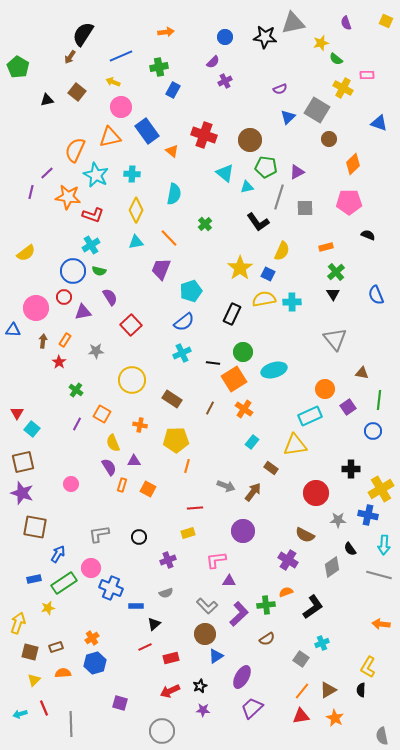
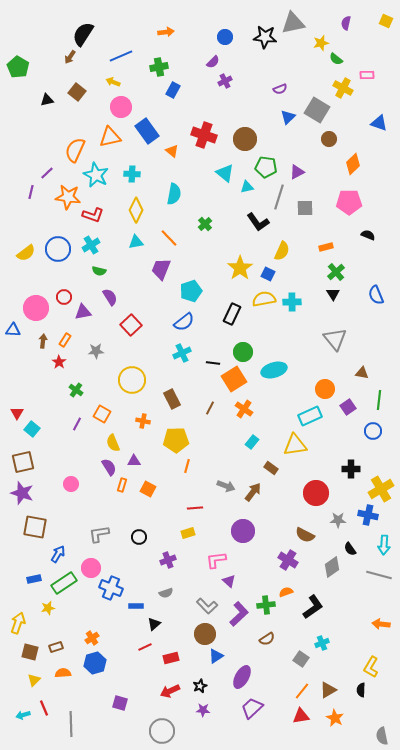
purple semicircle at (346, 23): rotated 32 degrees clockwise
brown circle at (250, 140): moved 5 px left, 1 px up
blue circle at (73, 271): moved 15 px left, 22 px up
brown rectangle at (172, 399): rotated 30 degrees clockwise
orange cross at (140, 425): moved 3 px right, 4 px up
purple triangle at (229, 581): rotated 40 degrees clockwise
yellow L-shape at (368, 667): moved 3 px right
cyan arrow at (20, 714): moved 3 px right, 1 px down
